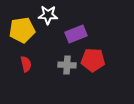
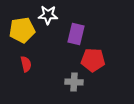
purple rectangle: rotated 55 degrees counterclockwise
gray cross: moved 7 px right, 17 px down
